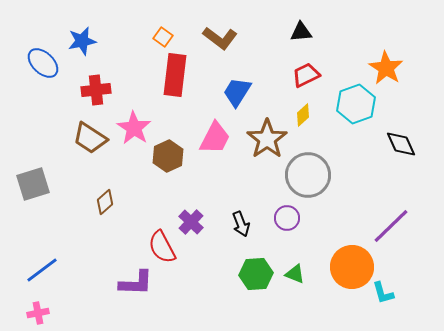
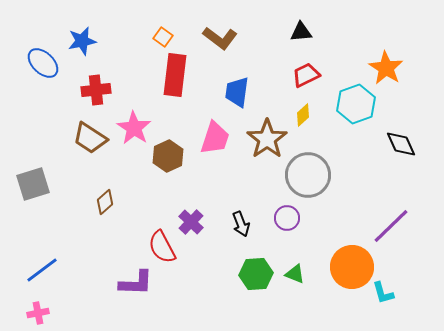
blue trapezoid: rotated 24 degrees counterclockwise
pink trapezoid: rotated 9 degrees counterclockwise
